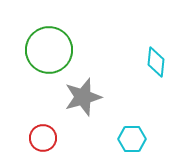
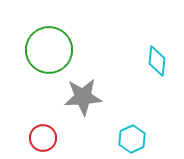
cyan diamond: moved 1 px right, 1 px up
gray star: rotated 12 degrees clockwise
cyan hexagon: rotated 24 degrees counterclockwise
